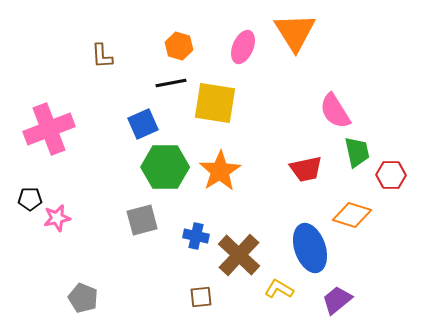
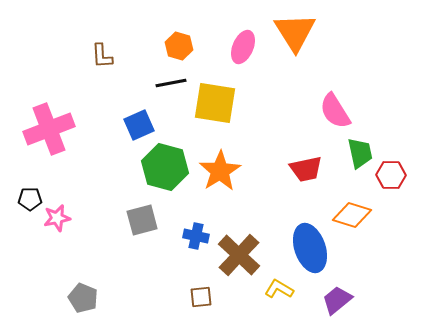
blue square: moved 4 px left, 1 px down
green trapezoid: moved 3 px right, 1 px down
green hexagon: rotated 15 degrees clockwise
